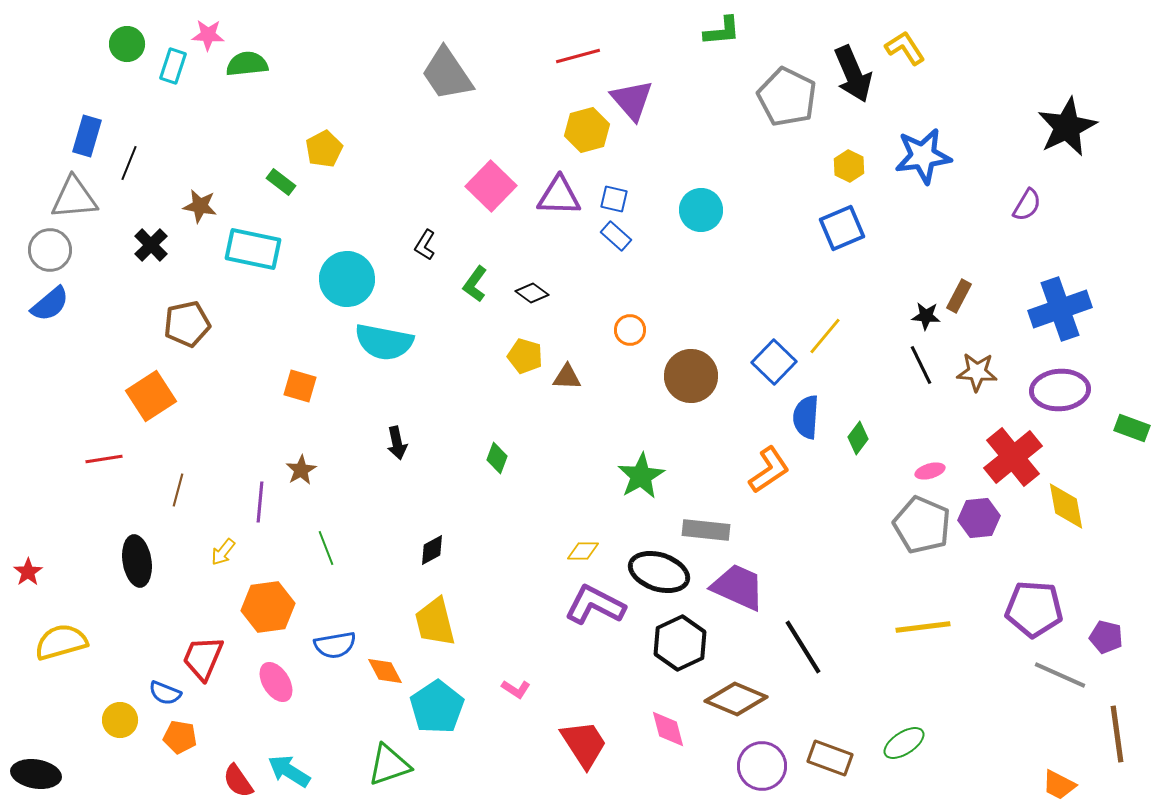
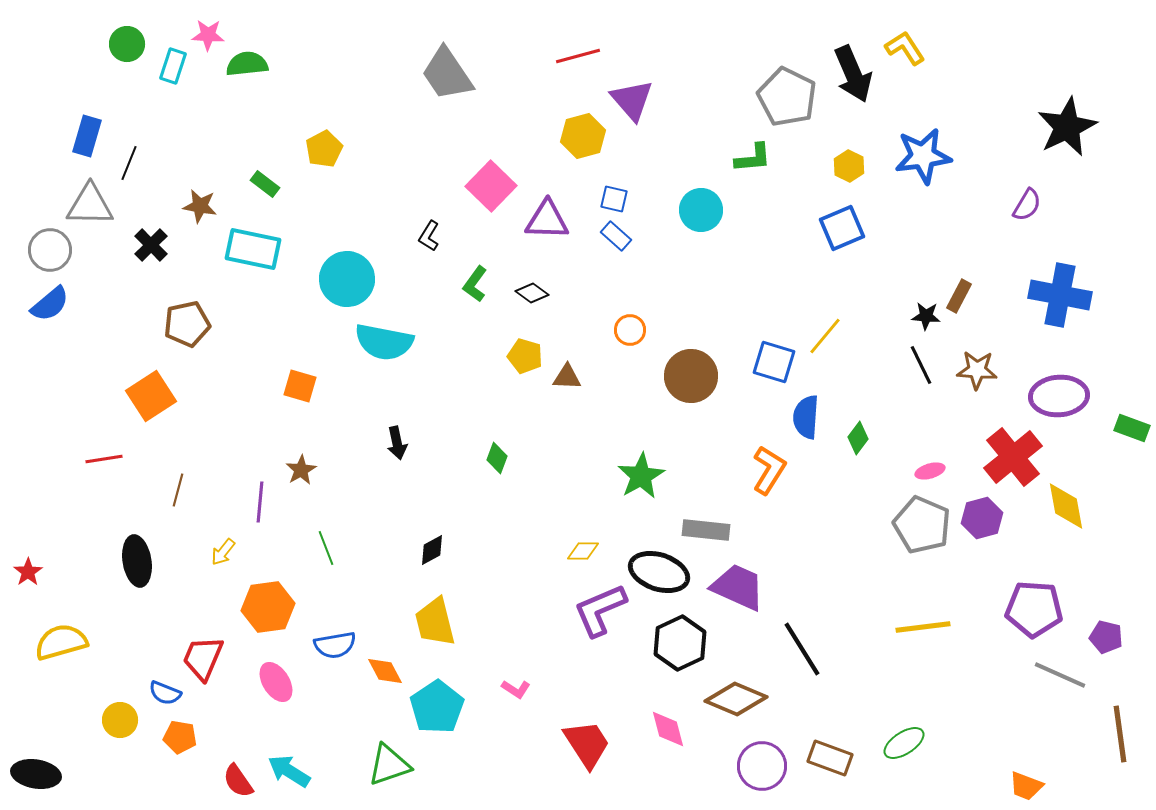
green L-shape at (722, 31): moved 31 px right, 127 px down
yellow hexagon at (587, 130): moved 4 px left, 6 px down
green rectangle at (281, 182): moved 16 px left, 2 px down
purple triangle at (559, 196): moved 12 px left, 24 px down
gray triangle at (74, 198): moved 16 px right, 7 px down; rotated 6 degrees clockwise
black L-shape at (425, 245): moved 4 px right, 9 px up
blue cross at (1060, 309): moved 14 px up; rotated 30 degrees clockwise
blue square at (774, 362): rotated 27 degrees counterclockwise
brown star at (977, 372): moved 2 px up
purple ellipse at (1060, 390): moved 1 px left, 6 px down
orange L-shape at (769, 470): rotated 24 degrees counterclockwise
purple hexagon at (979, 518): moved 3 px right; rotated 9 degrees counterclockwise
purple L-shape at (595, 605): moved 5 px right, 5 px down; rotated 50 degrees counterclockwise
black line at (803, 647): moved 1 px left, 2 px down
brown line at (1117, 734): moved 3 px right
red trapezoid at (584, 744): moved 3 px right
orange trapezoid at (1059, 785): moved 33 px left, 1 px down; rotated 6 degrees counterclockwise
